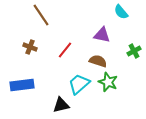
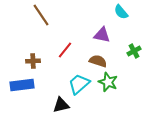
brown cross: moved 3 px right, 14 px down; rotated 24 degrees counterclockwise
